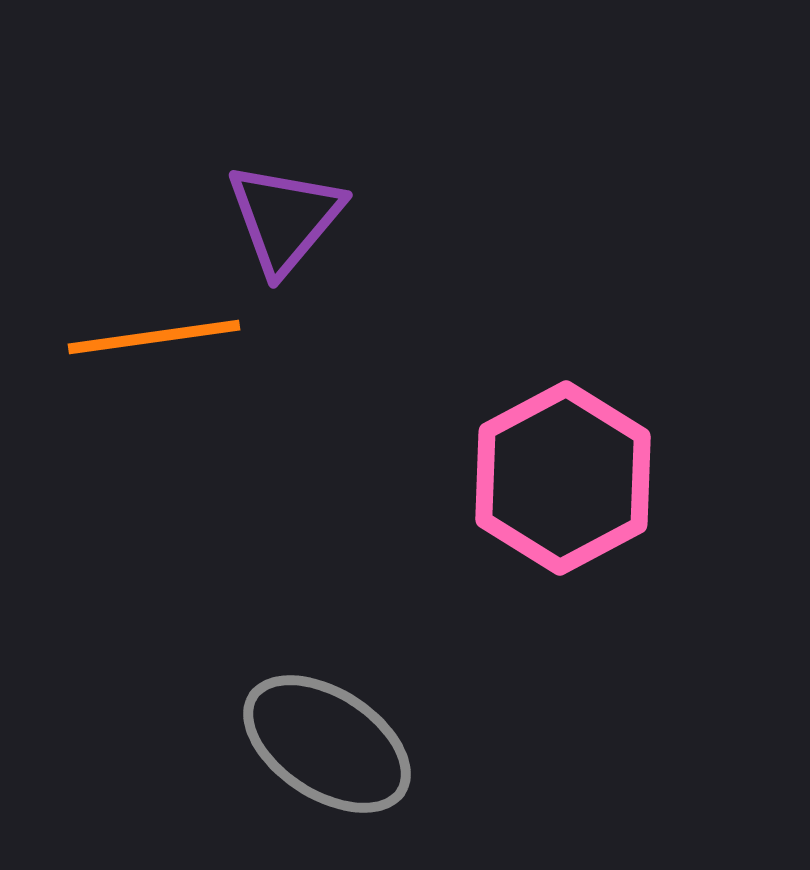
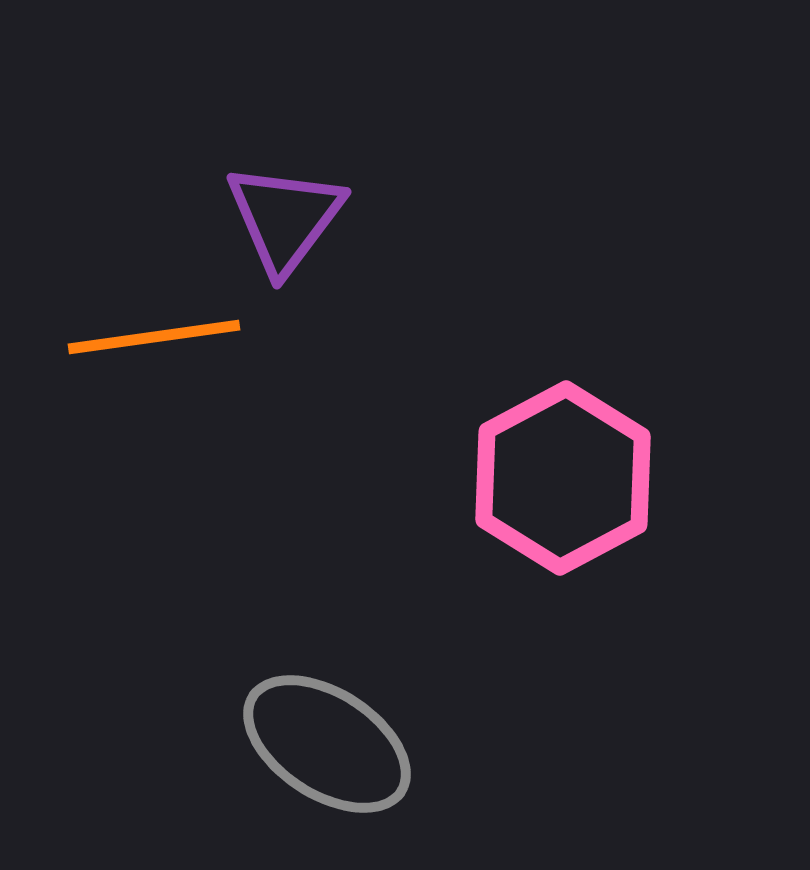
purple triangle: rotated 3 degrees counterclockwise
